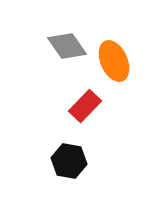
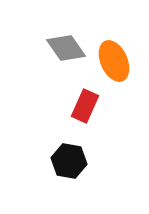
gray diamond: moved 1 px left, 2 px down
red rectangle: rotated 20 degrees counterclockwise
